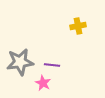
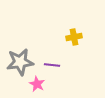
yellow cross: moved 4 px left, 11 px down
pink star: moved 6 px left, 1 px down
